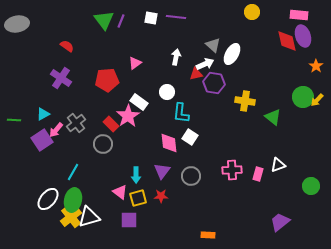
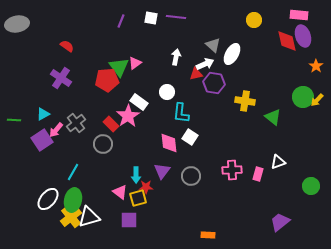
yellow circle at (252, 12): moved 2 px right, 8 px down
green triangle at (104, 20): moved 15 px right, 47 px down
white triangle at (278, 165): moved 3 px up
red star at (161, 196): moved 15 px left, 9 px up
